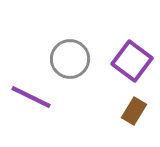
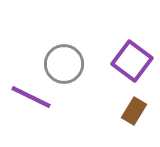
gray circle: moved 6 px left, 5 px down
